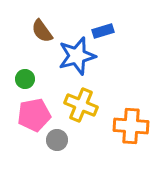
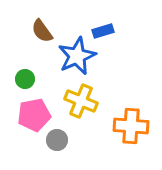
blue star: rotated 9 degrees counterclockwise
yellow cross: moved 4 px up
